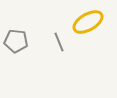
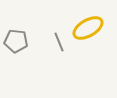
yellow ellipse: moved 6 px down
